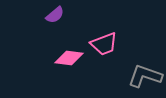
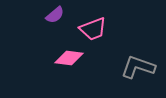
pink trapezoid: moved 11 px left, 15 px up
gray L-shape: moved 7 px left, 9 px up
